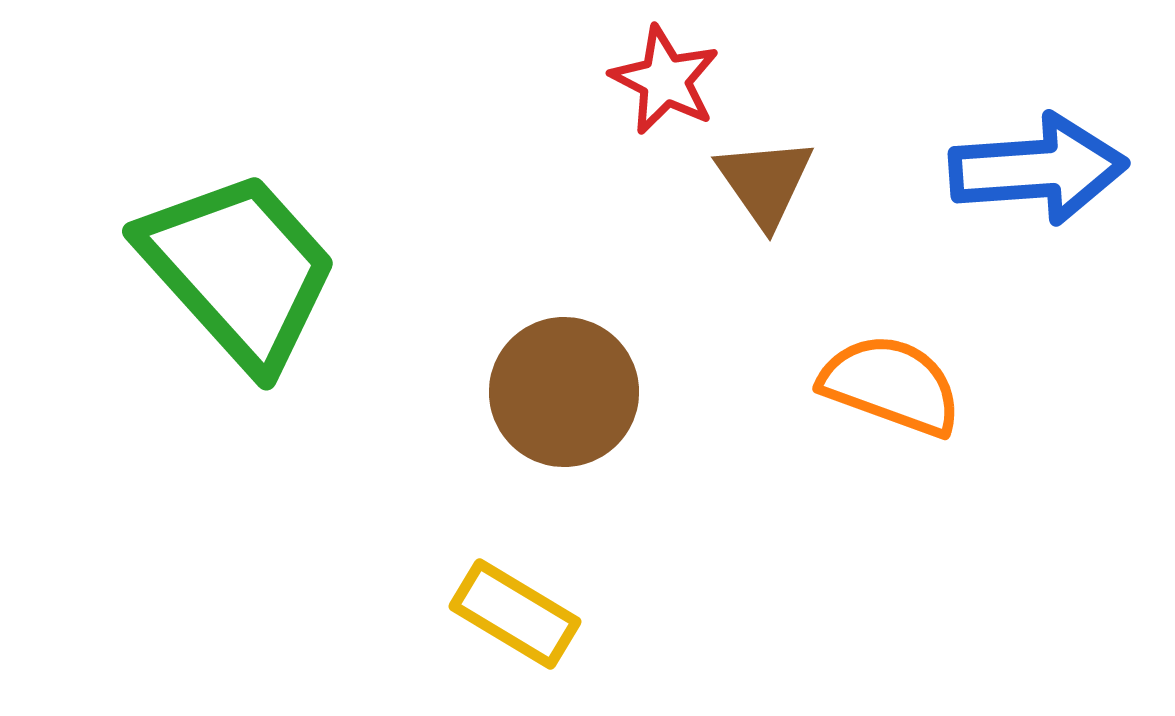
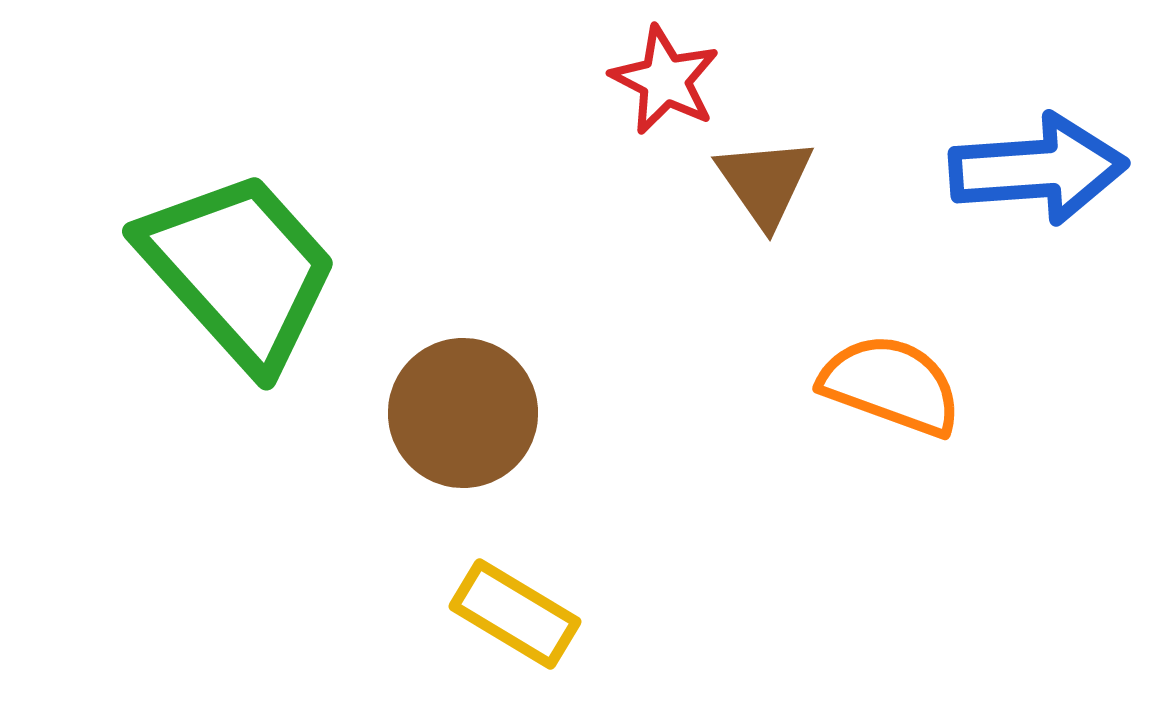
brown circle: moved 101 px left, 21 px down
